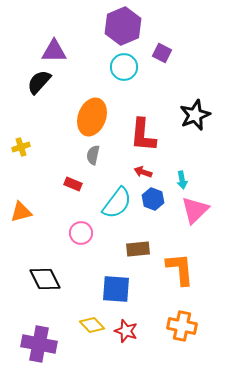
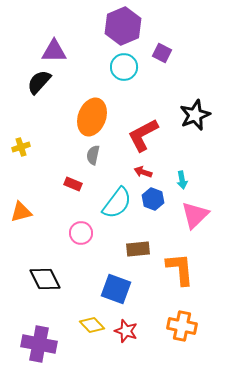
red L-shape: rotated 57 degrees clockwise
pink triangle: moved 5 px down
blue square: rotated 16 degrees clockwise
